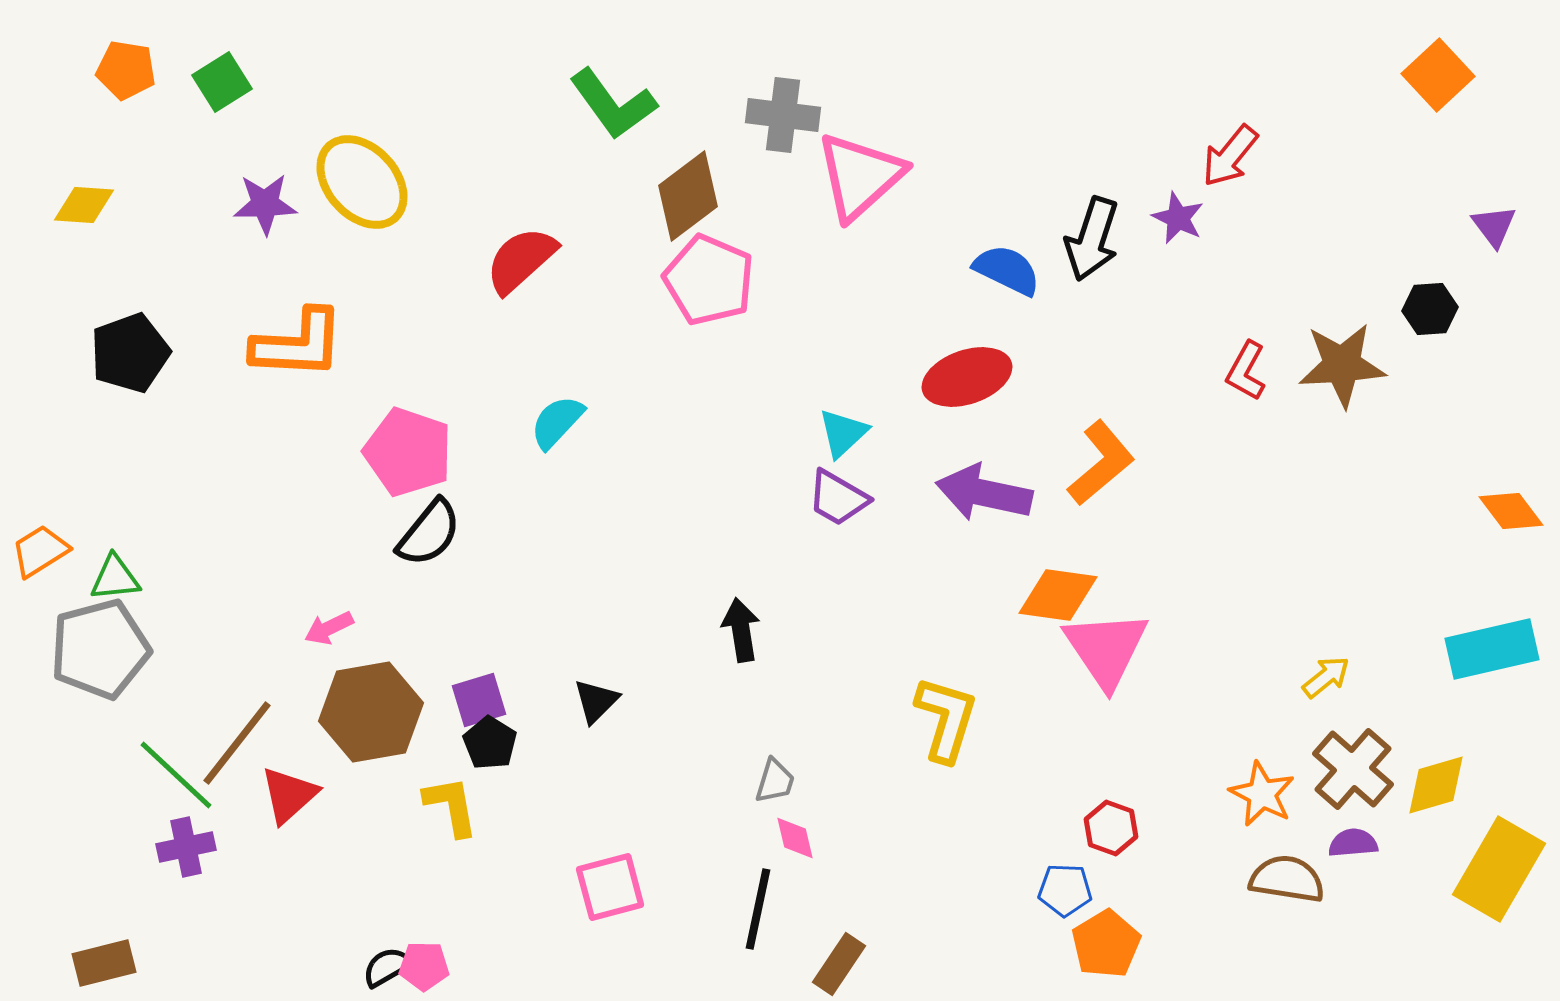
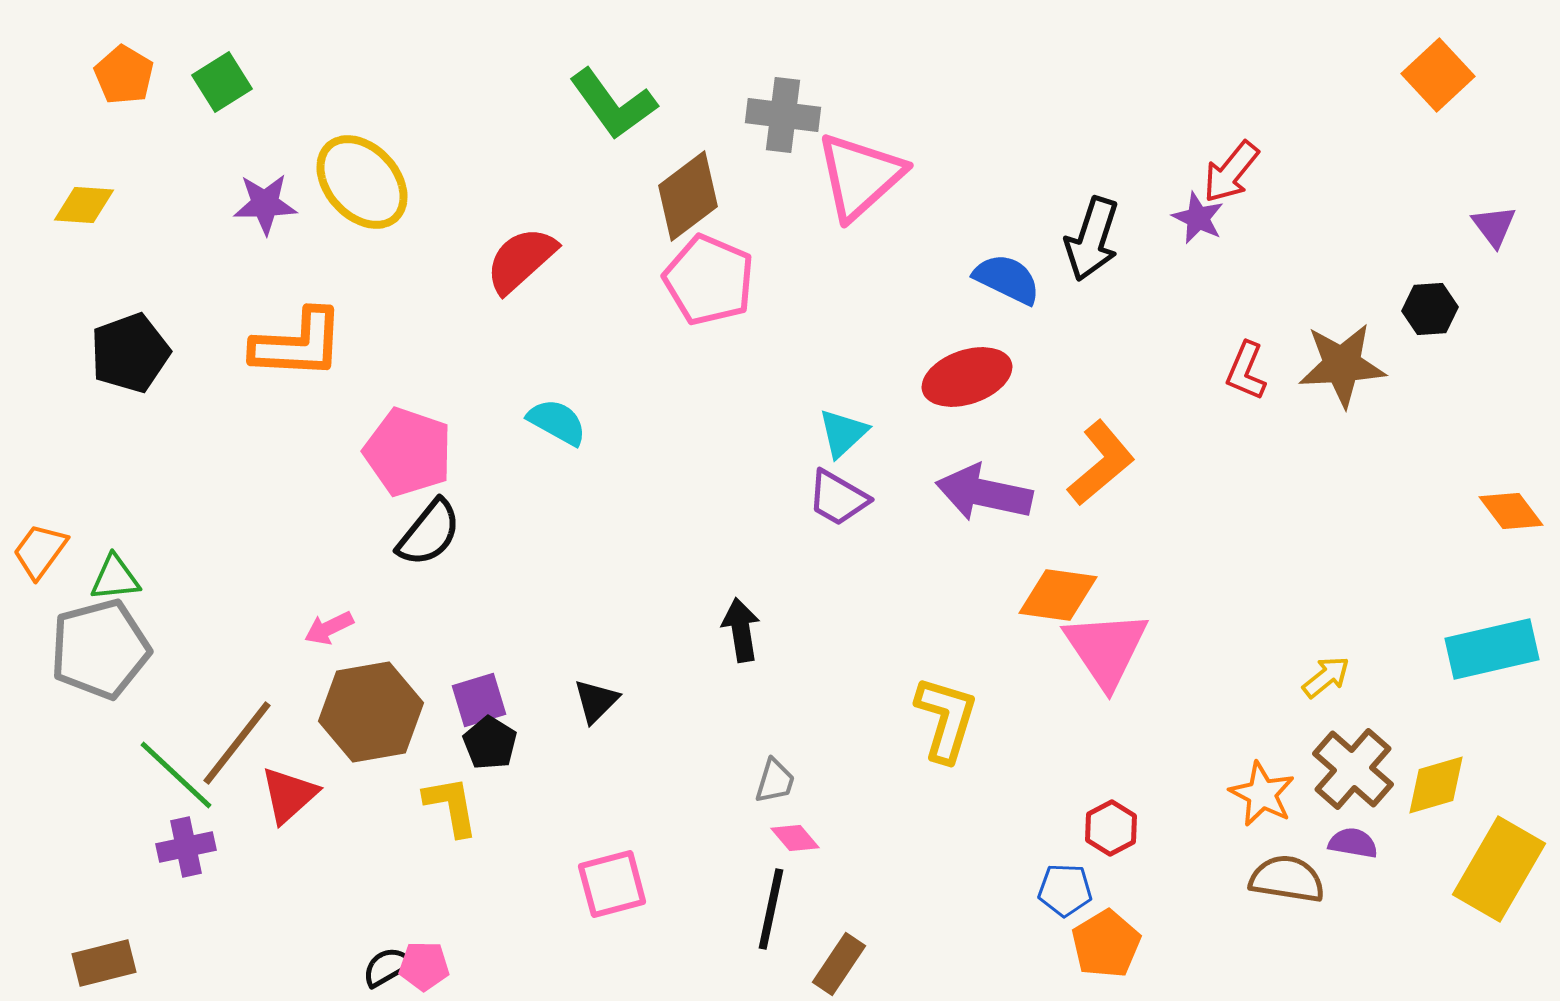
orange pentagon at (126, 70): moved 2 px left, 5 px down; rotated 22 degrees clockwise
red arrow at (1230, 156): moved 1 px right, 16 px down
purple star at (1178, 218): moved 20 px right
blue semicircle at (1007, 270): moved 9 px down
red L-shape at (1246, 371): rotated 6 degrees counterclockwise
cyan semicircle at (557, 422): rotated 76 degrees clockwise
orange trapezoid at (40, 551): rotated 22 degrees counterclockwise
red hexagon at (1111, 828): rotated 12 degrees clockwise
pink diamond at (795, 838): rotated 27 degrees counterclockwise
purple semicircle at (1353, 843): rotated 15 degrees clockwise
pink square at (610, 887): moved 2 px right, 3 px up
black line at (758, 909): moved 13 px right
